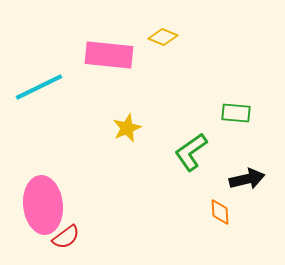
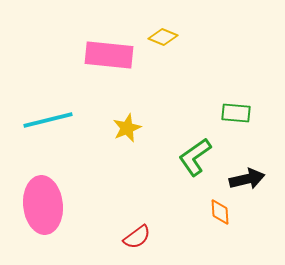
cyan line: moved 9 px right, 33 px down; rotated 12 degrees clockwise
green L-shape: moved 4 px right, 5 px down
red semicircle: moved 71 px right
